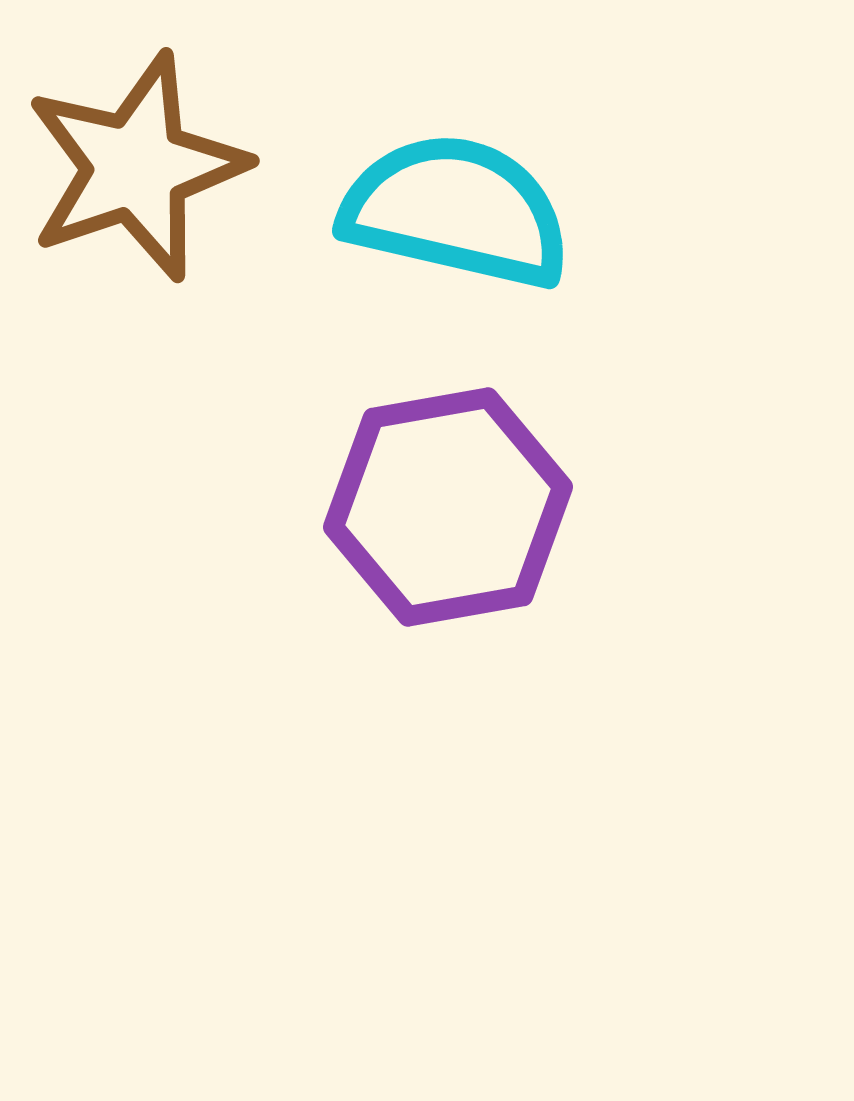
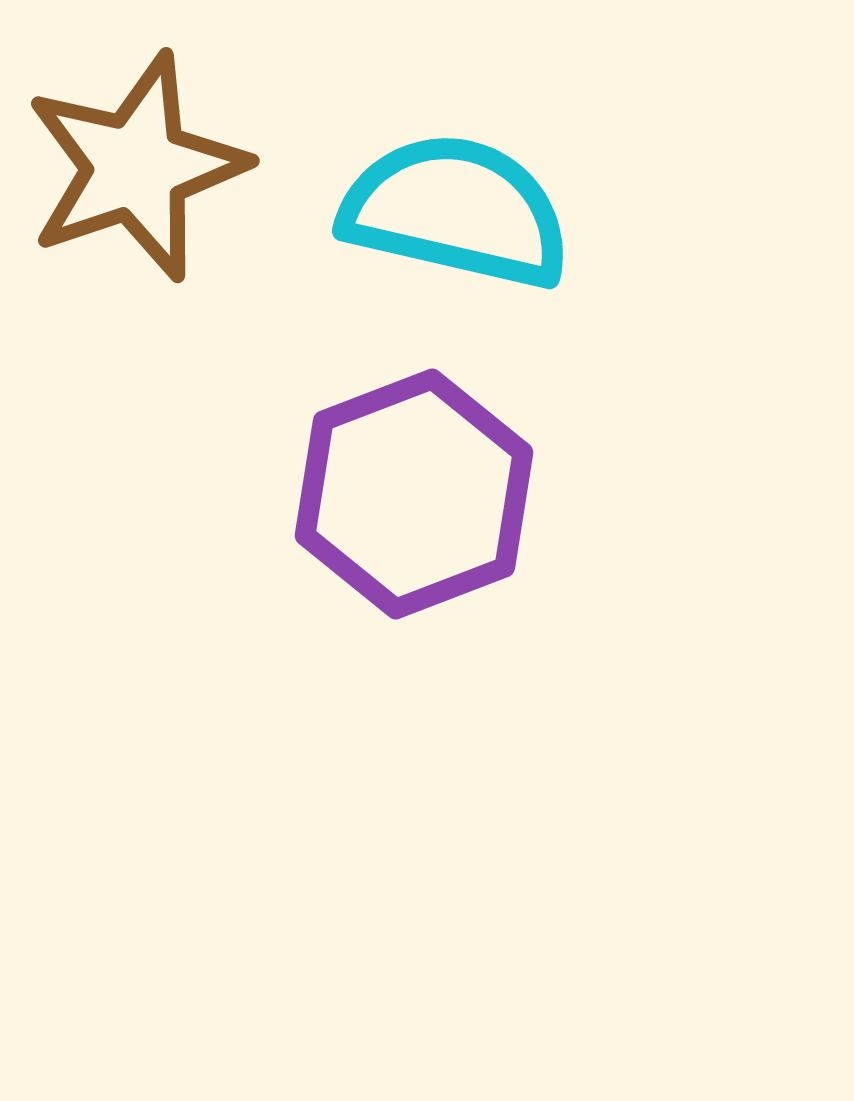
purple hexagon: moved 34 px left, 13 px up; rotated 11 degrees counterclockwise
